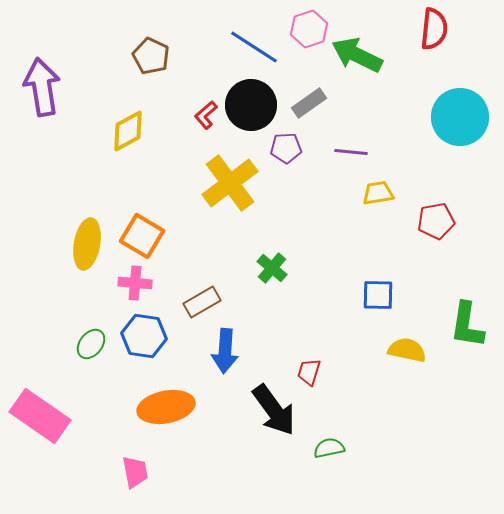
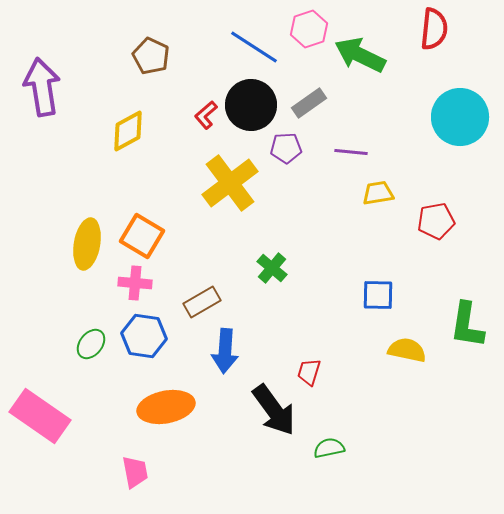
green arrow: moved 3 px right
